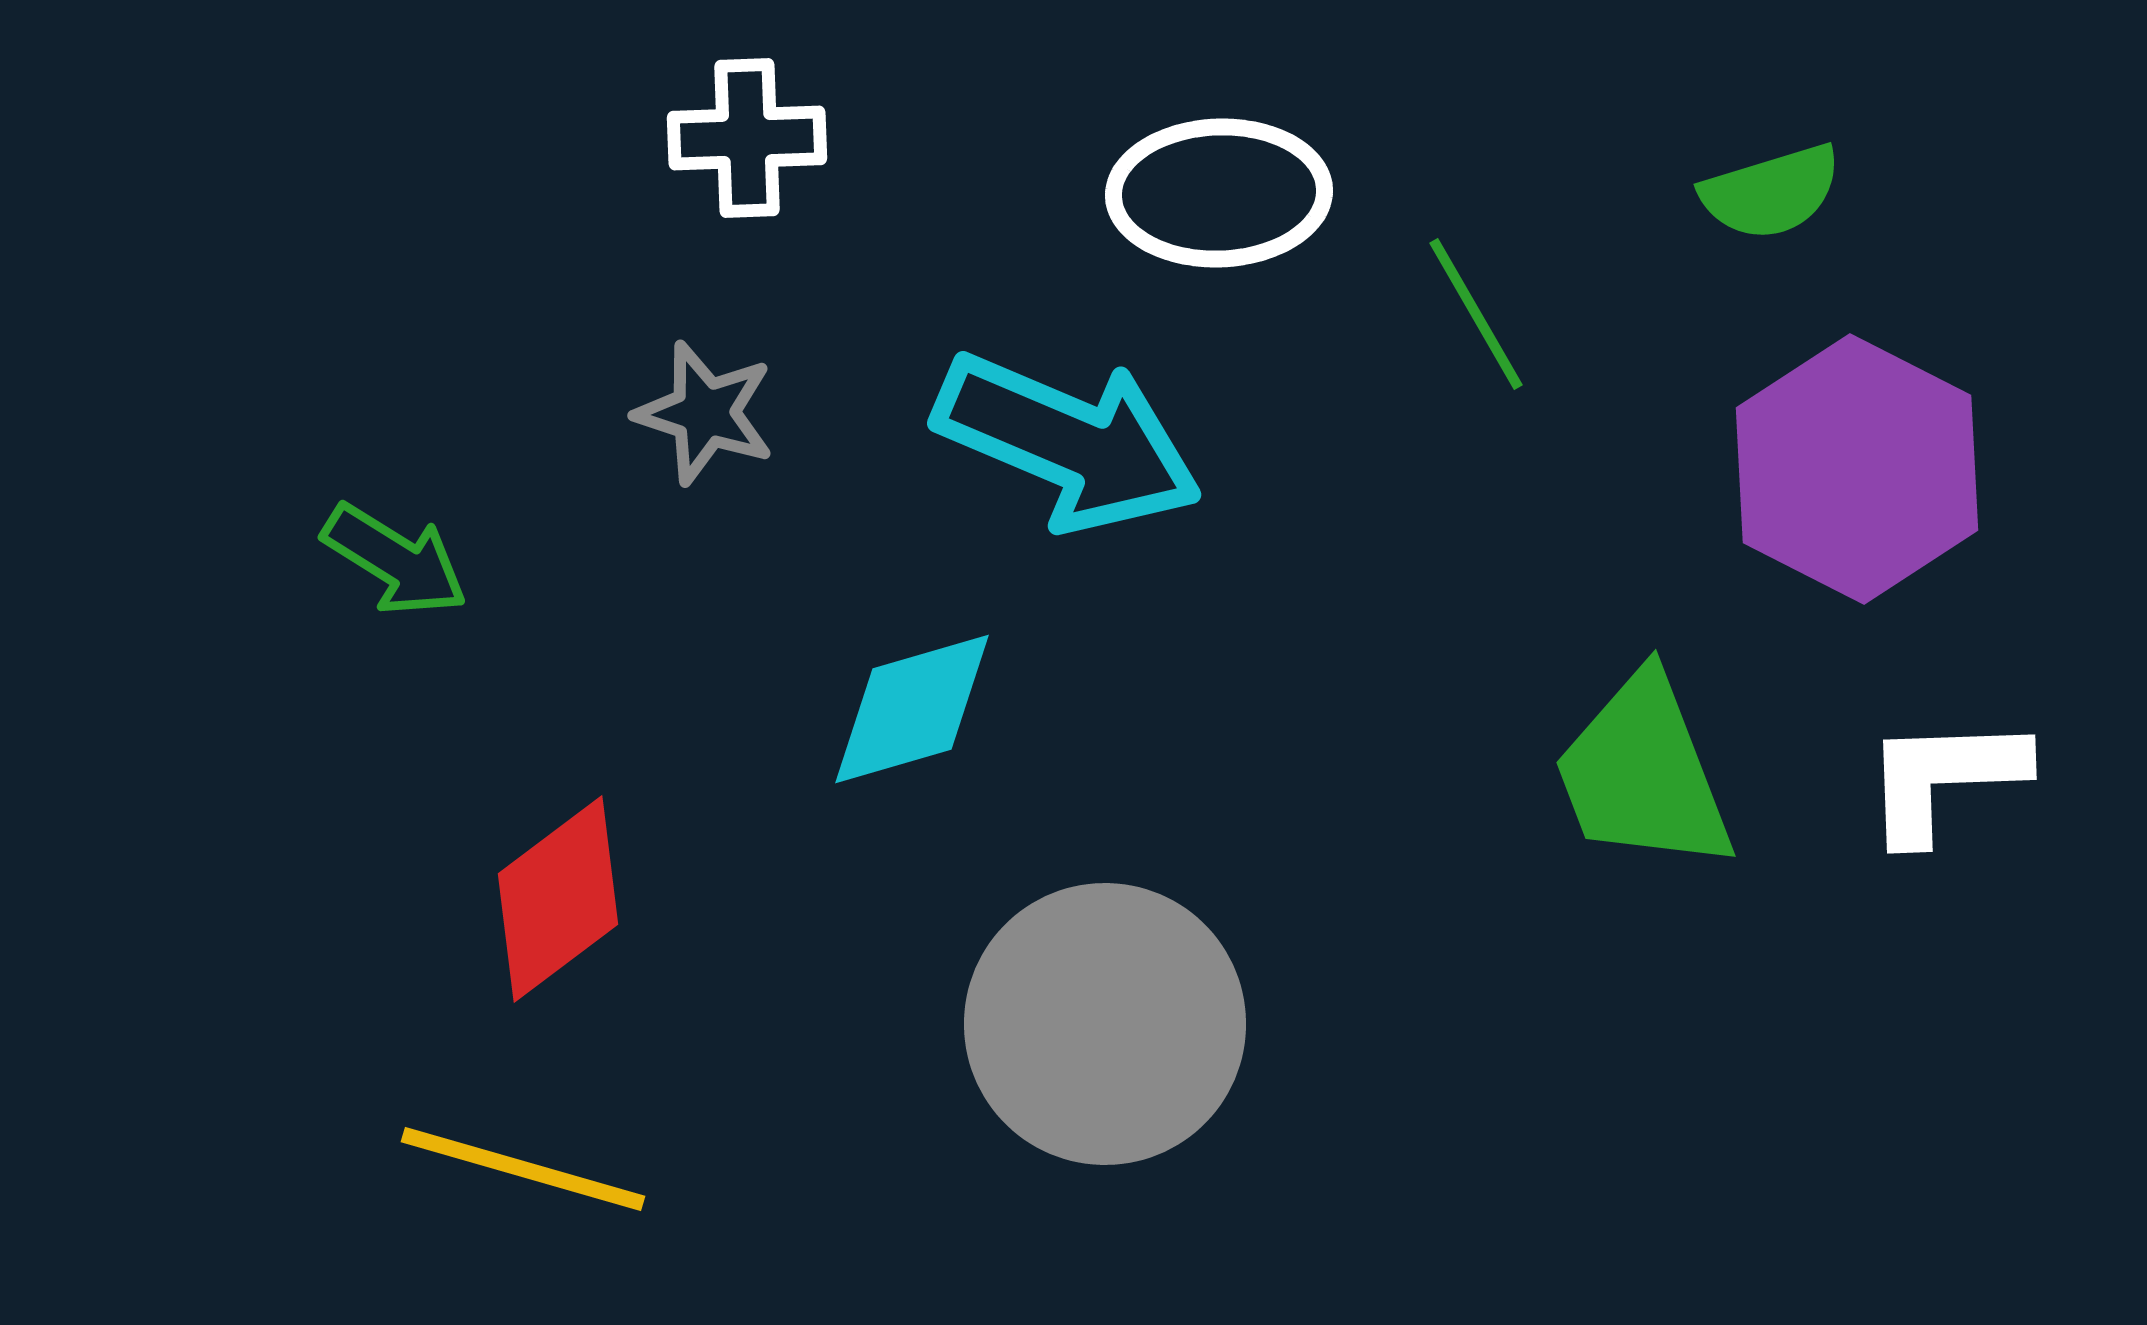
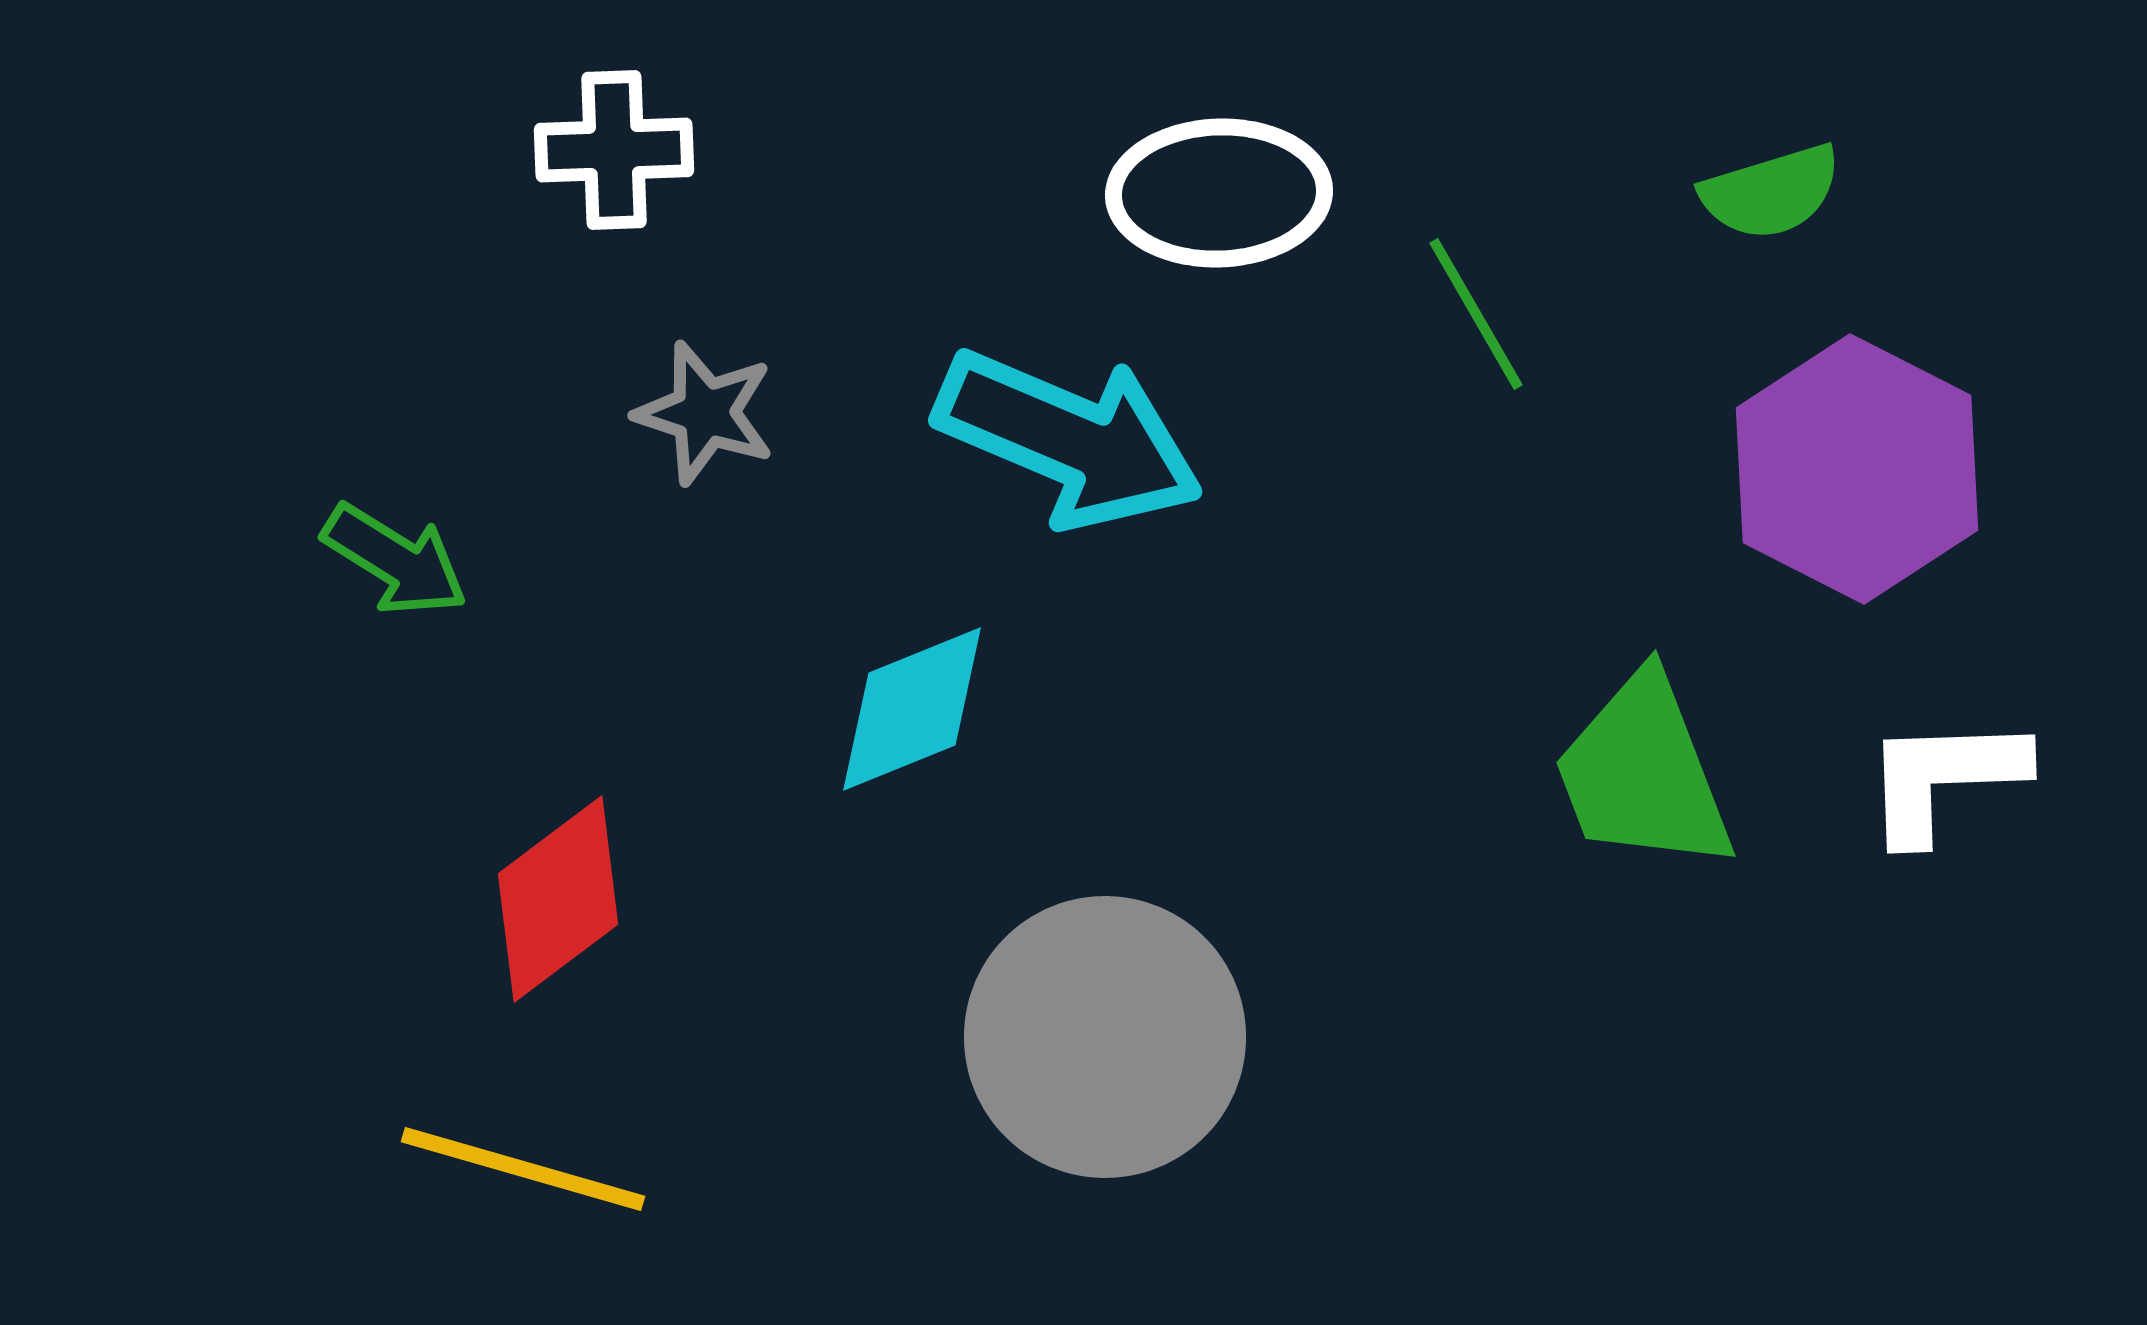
white cross: moved 133 px left, 12 px down
cyan arrow: moved 1 px right, 3 px up
cyan diamond: rotated 6 degrees counterclockwise
gray circle: moved 13 px down
